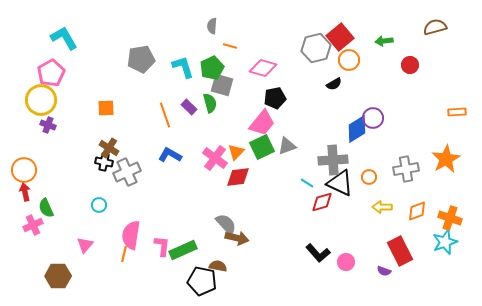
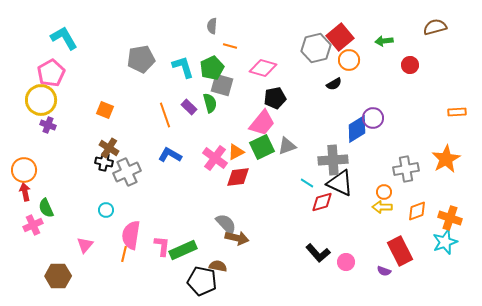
orange square at (106, 108): moved 1 px left, 2 px down; rotated 24 degrees clockwise
orange triangle at (236, 152): rotated 18 degrees clockwise
orange circle at (369, 177): moved 15 px right, 15 px down
cyan circle at (99, 205): moved 7 px right, 5 px down
